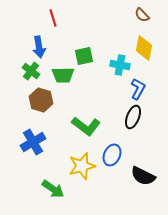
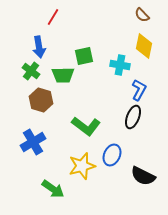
red line: moved 1 px up; rotated 48 degrees clockwise
yellow diamond: moved 2 px up
blue L-shape: moved 1 px right, 1 px down
